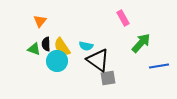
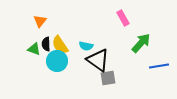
yellow semicircle: moved 2 px left, 2 px up
